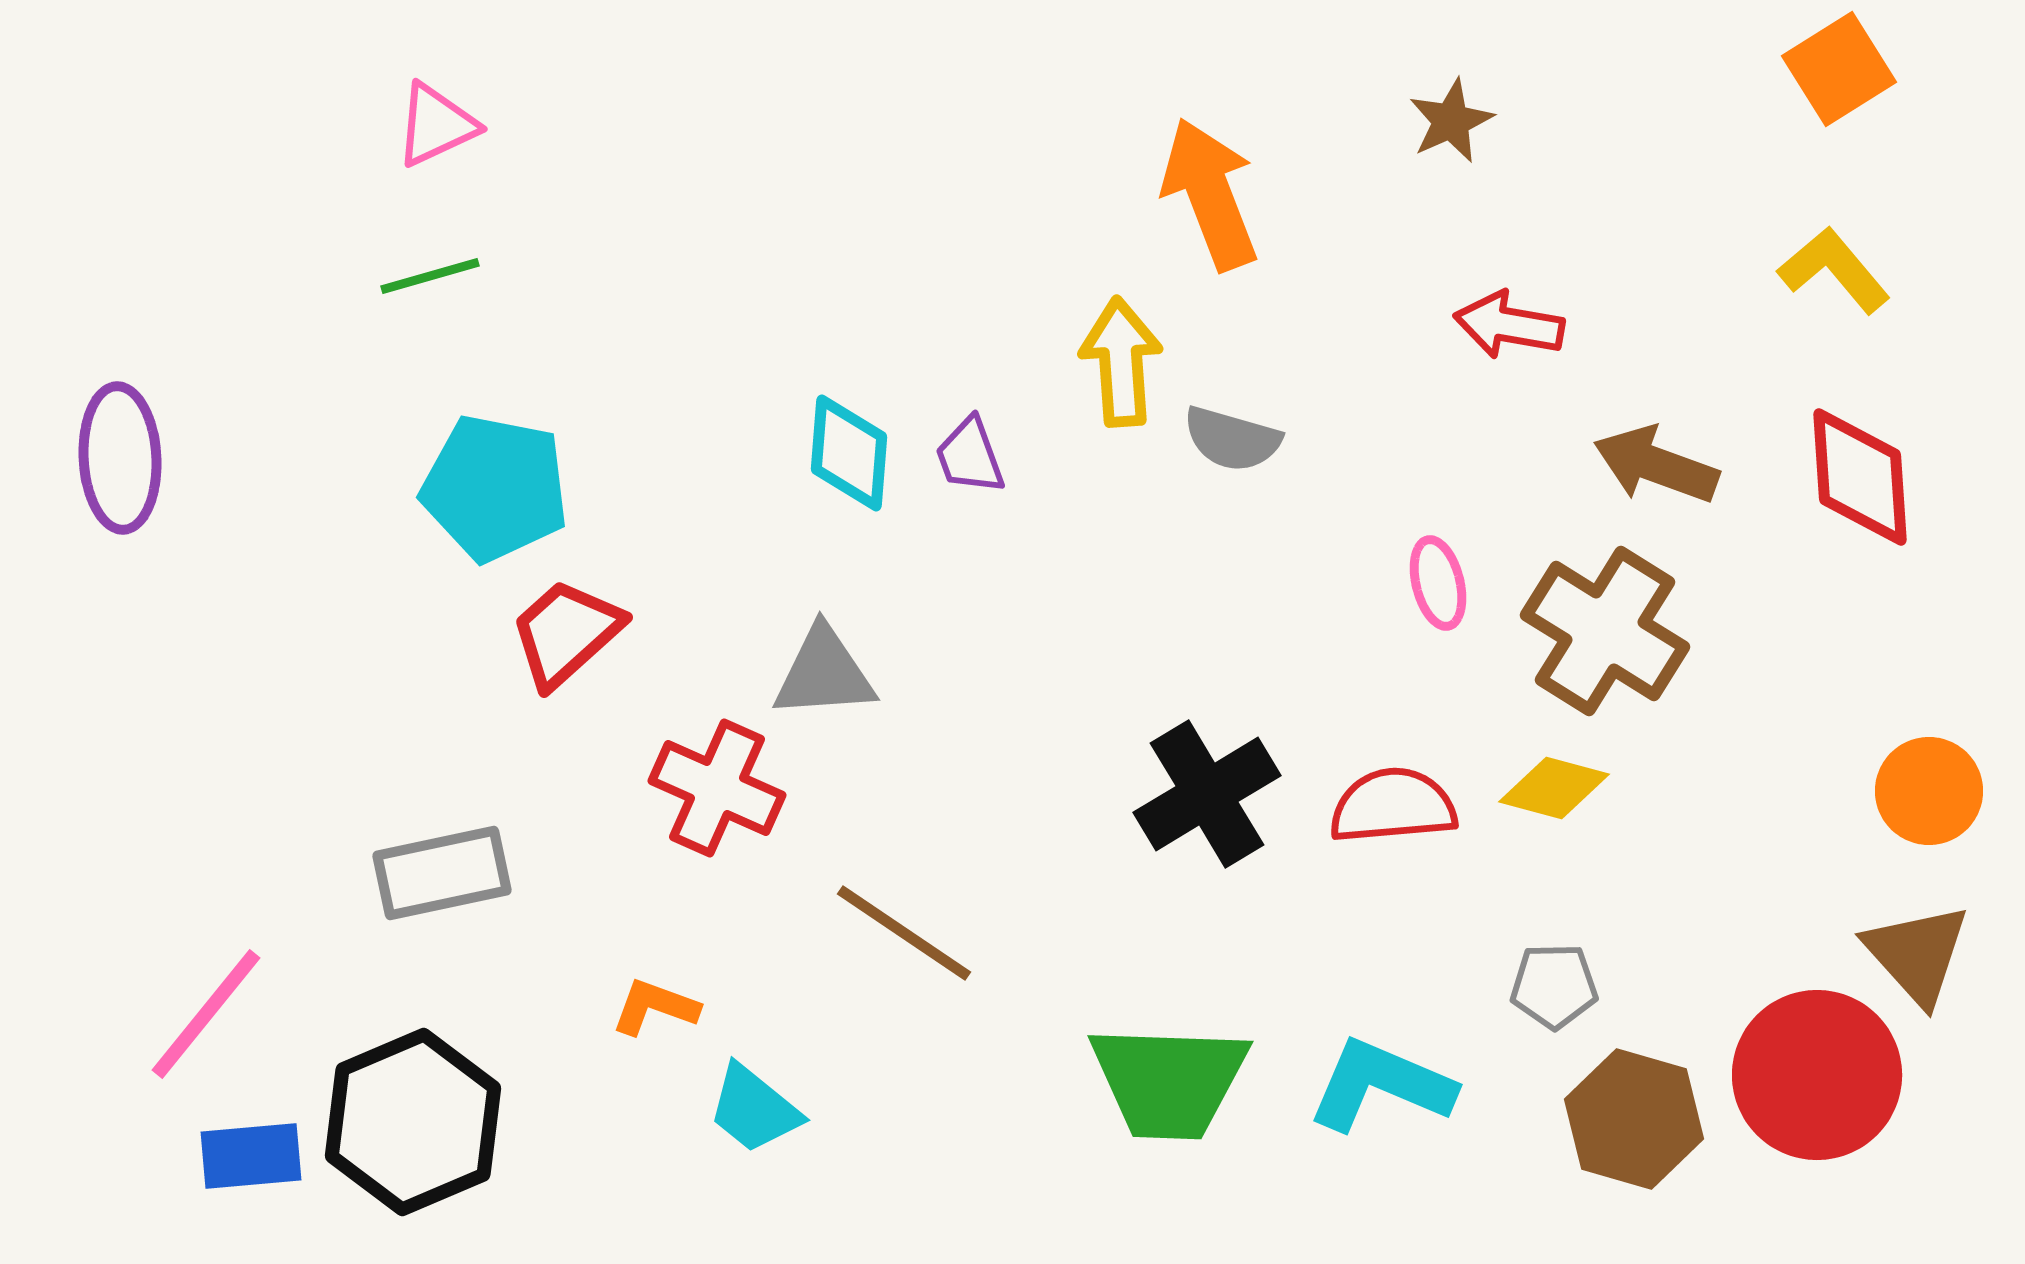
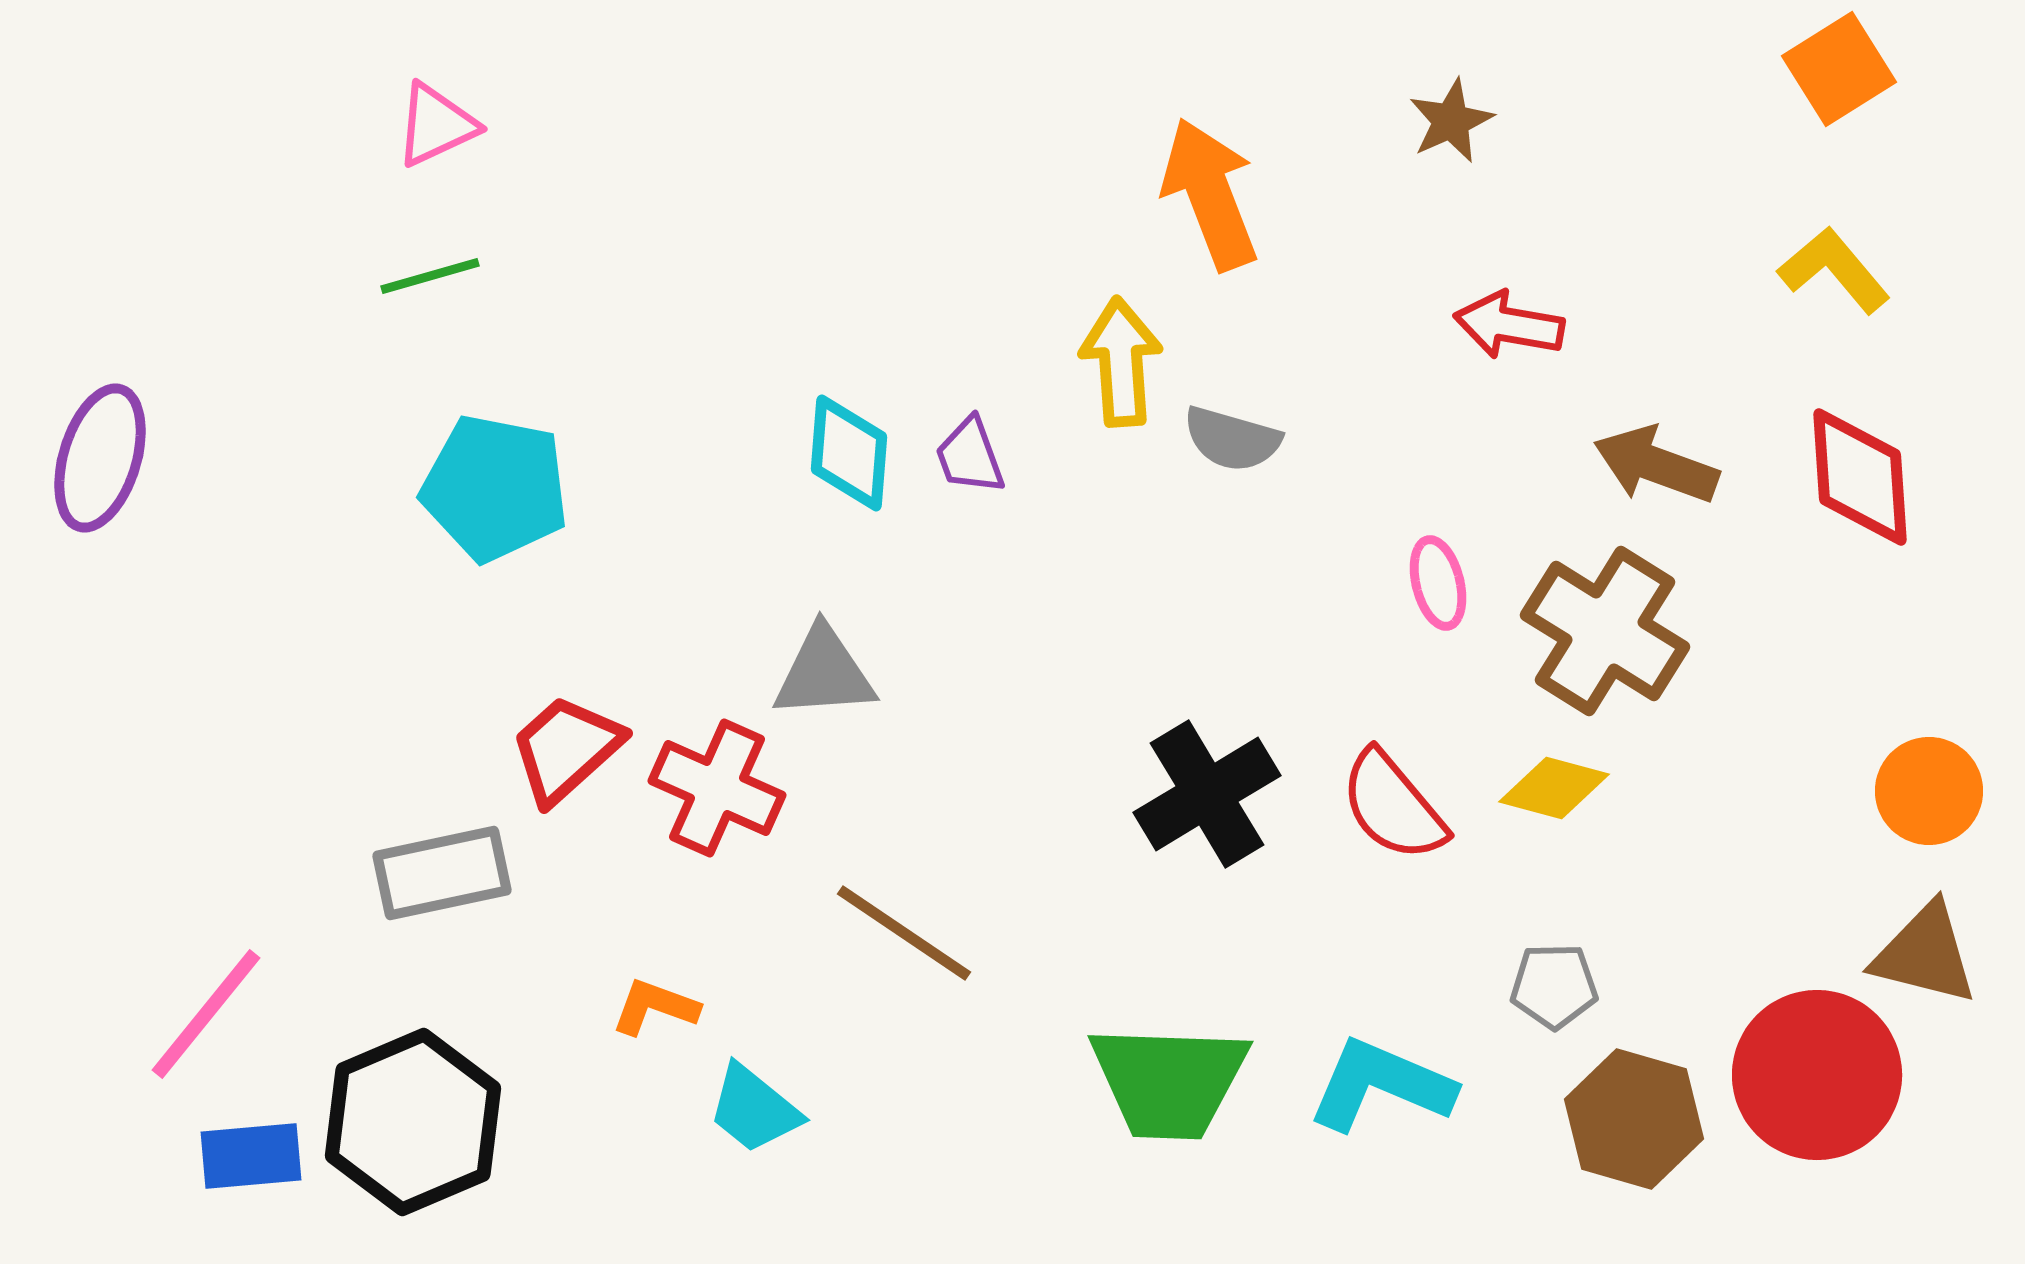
purple ellipse: moved 20 px left; rotated 20 degrees clockwise
red trapezoid: moved 116 px down
red semicircle: rotated 125 degrees counterclockwise
brown triangle: moved 8 px right; rotated 34 degrees counterclockwise
